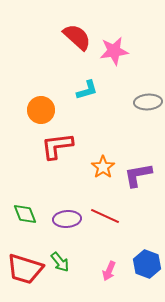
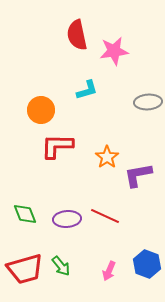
red semicircle: moved 2 px up; rotated 144 degrees counterclockwise
red L-shape: rotated 8 degrees clockwise
orange star: moved 4 px right, 10 px up
green arrow: moved 1 px right, 4 px down
red trapezoid: rotated 33 degrees counterclockwise
